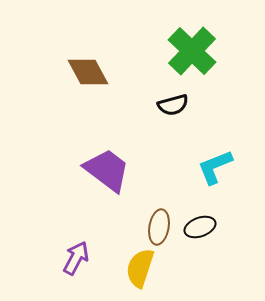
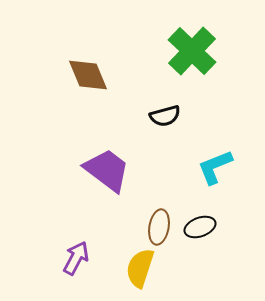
brown diamond: moved 3 px down; rotated 6 degrees clockwise
black semicircle: moved 8 px left, 11 px down
